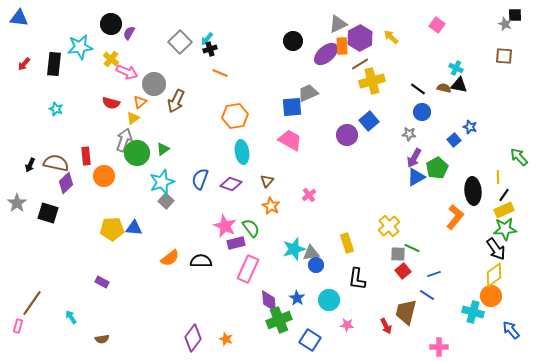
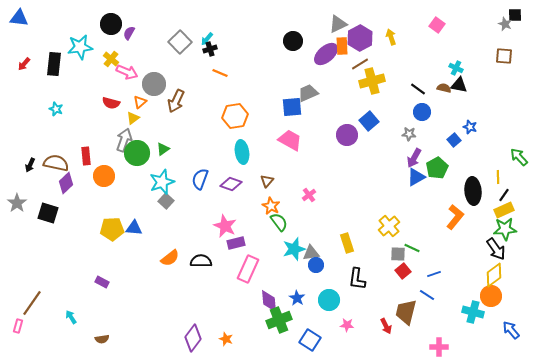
yellow arrow at (391, 37): rotated 28 degrees clockwise
green semicircle at (251, 228): moved 28 px right, 6 px up
